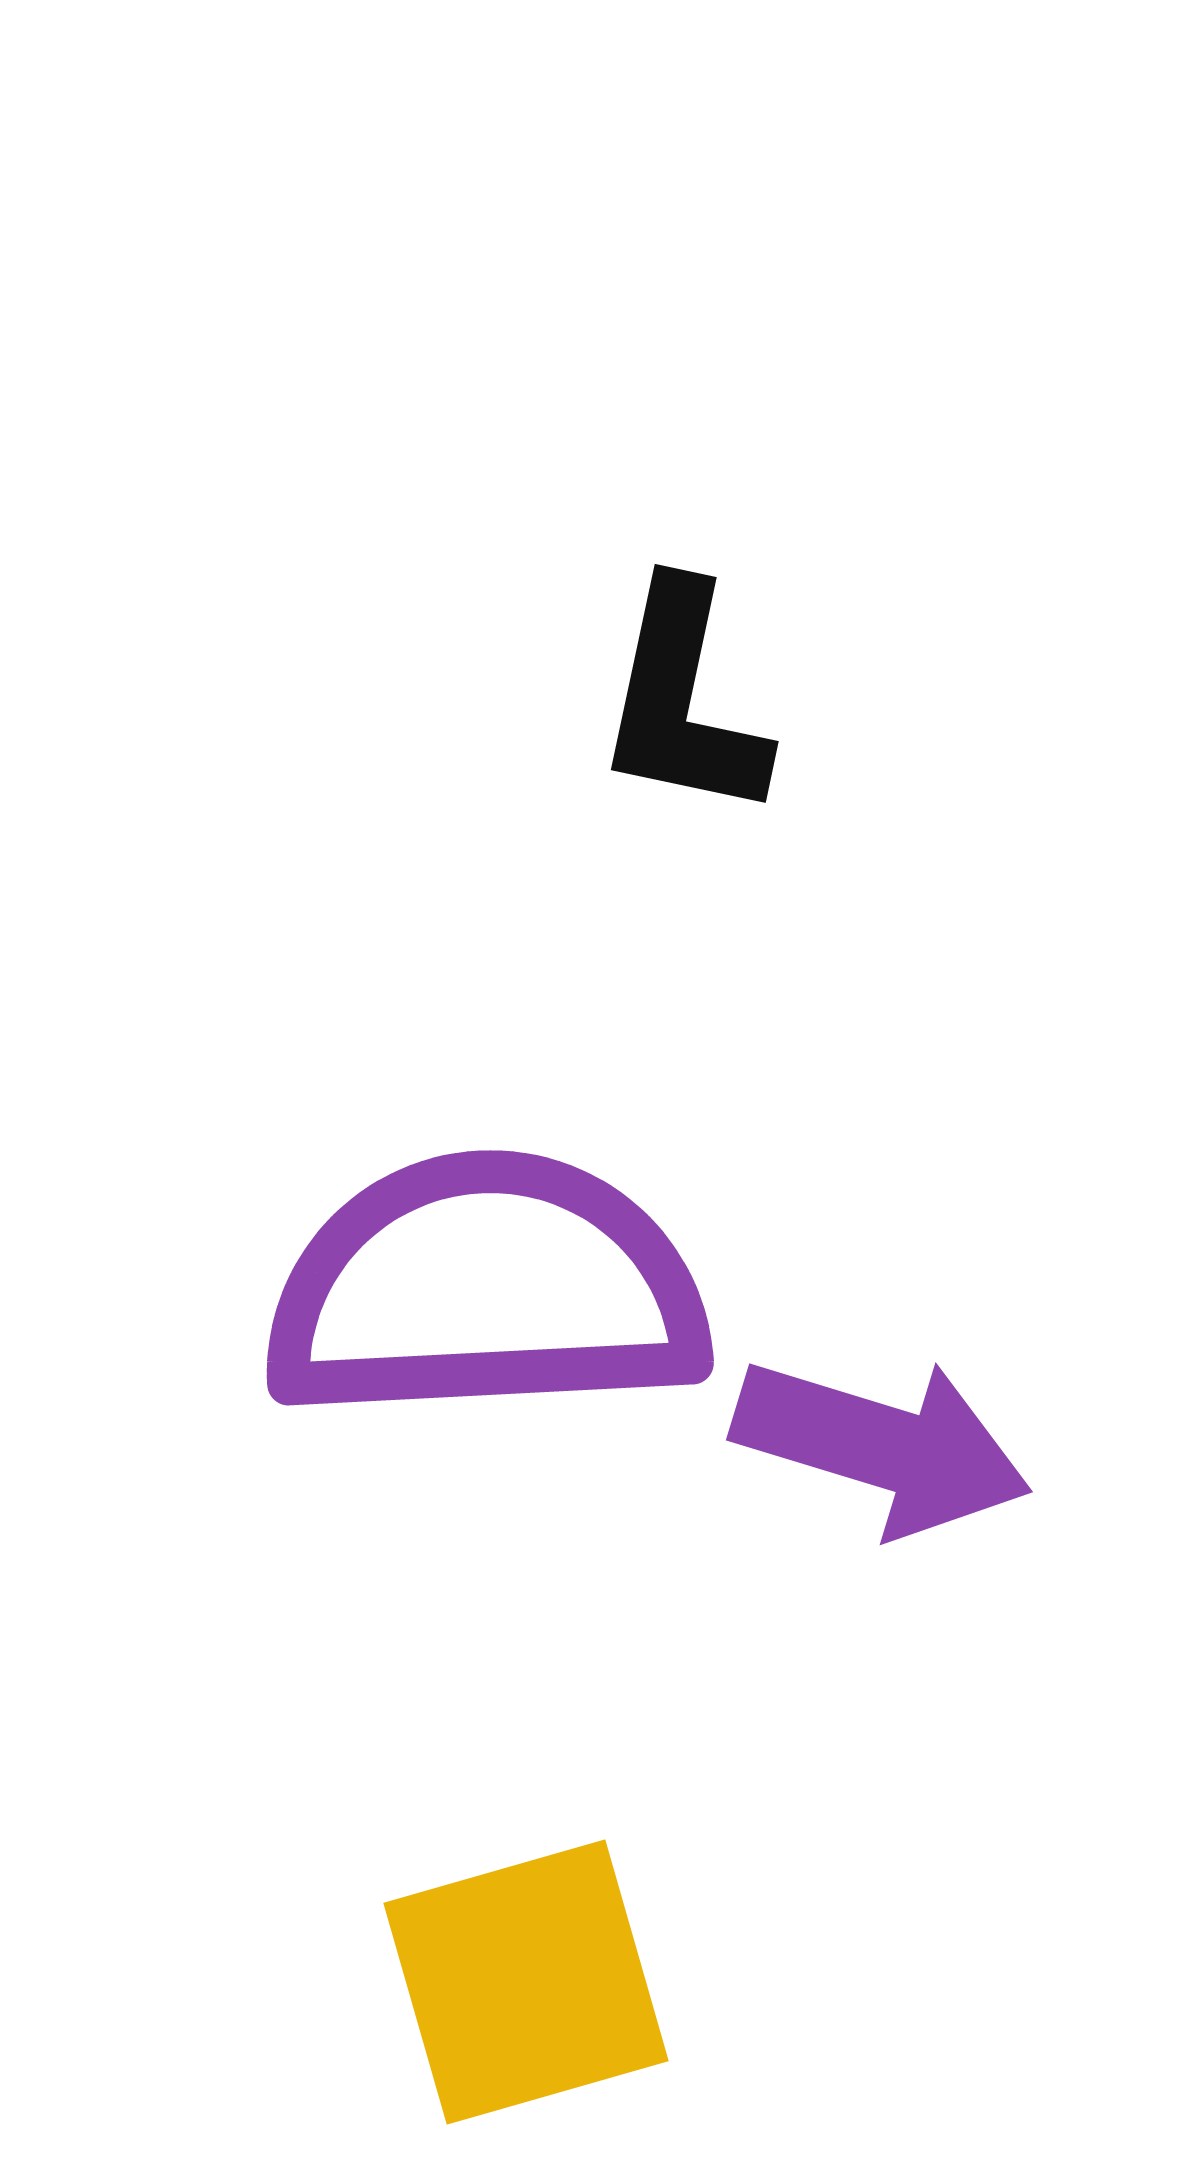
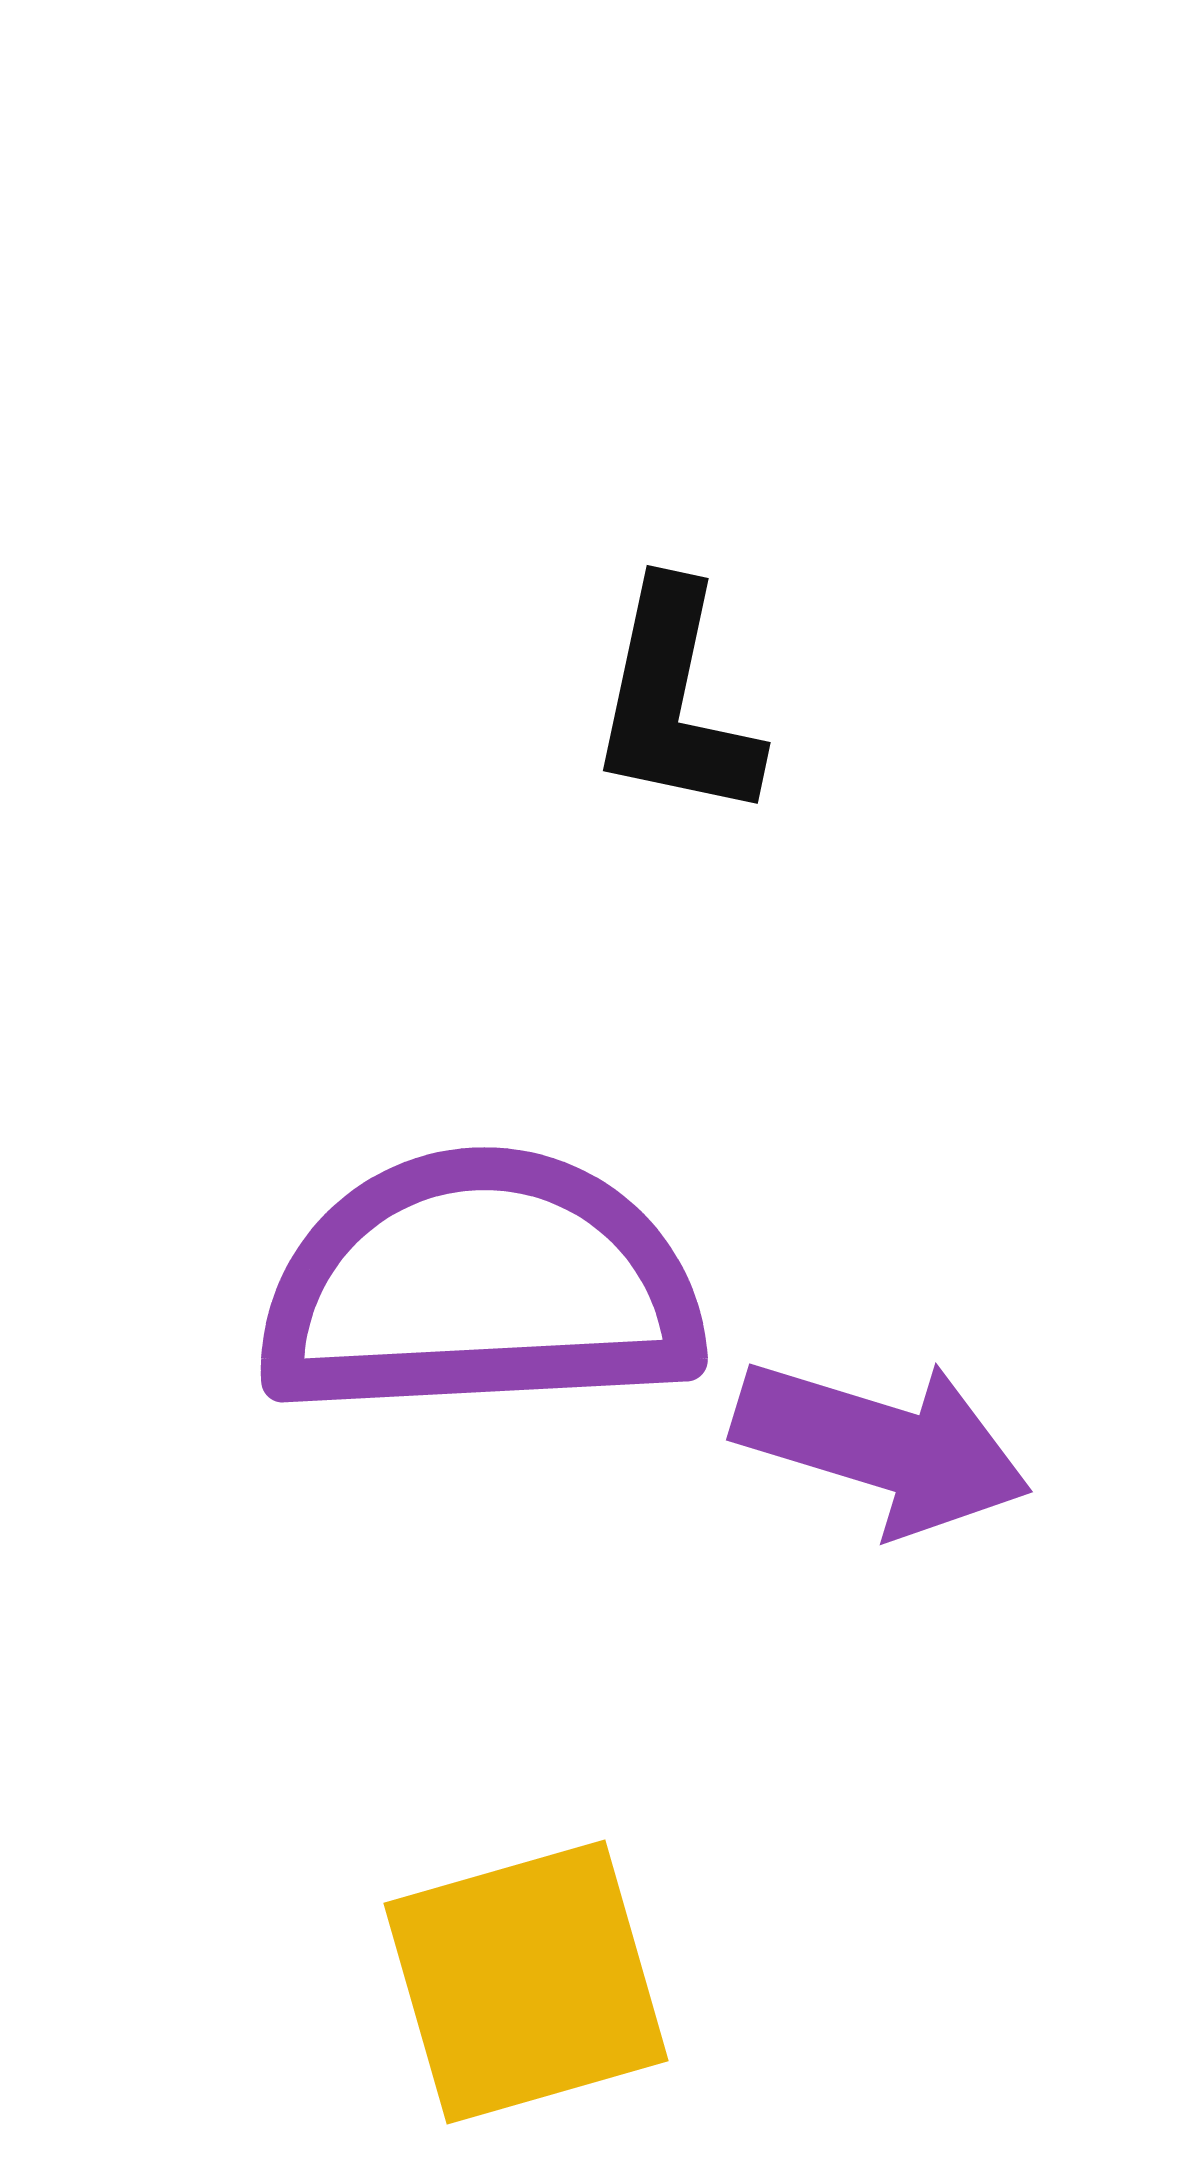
black L-shape: moved 8 px left, 1 px down
purple semicircle: moved 6 px left, 3 px up
